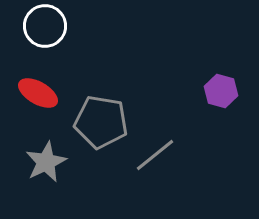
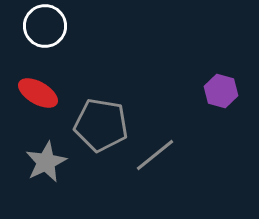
gray pentagon: moved 3 px down
